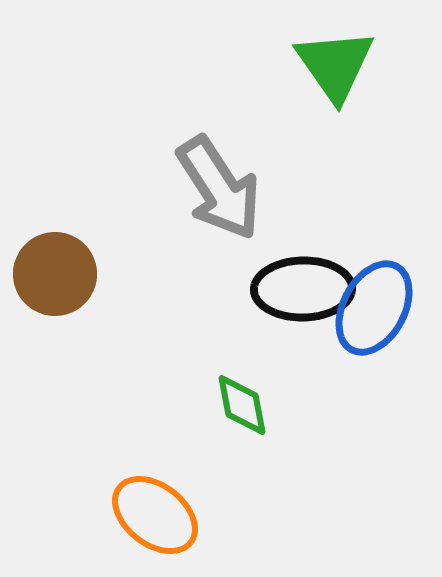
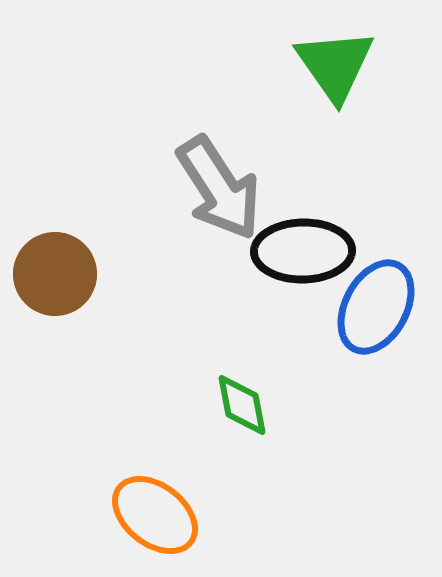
black ellipse: moved 38 px up
blue ellipse: moved 2 px right, 1 px up
